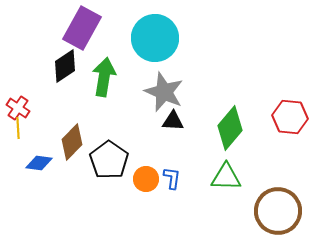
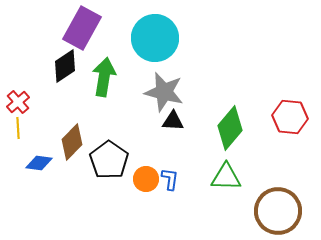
gray star: rotated 9 degrees counterclockwise
red cross: moved 6 px up; rotated 15 degrees clockwise
blue L-shape: moved 2 px left, 1 px down
